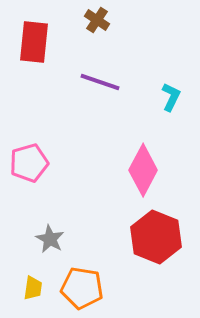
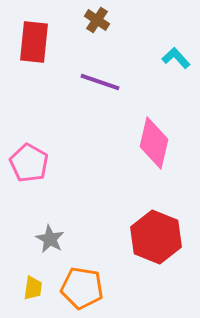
cyan L-shape: moved 5 px right, 39 px up; rotated 68 degrees counterclockwise
pink pentagon: rotated 27 degrees counterclockwise
pink diamond: moved 11 px right, 27 px up; rotated 15 degrees counterclockwise
